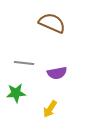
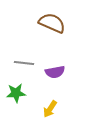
purple semicircle: moved 2 px left, 1 px up
